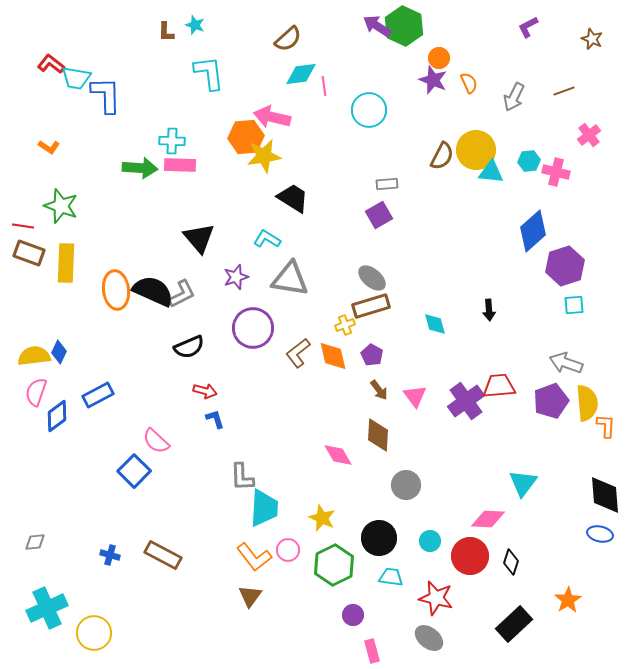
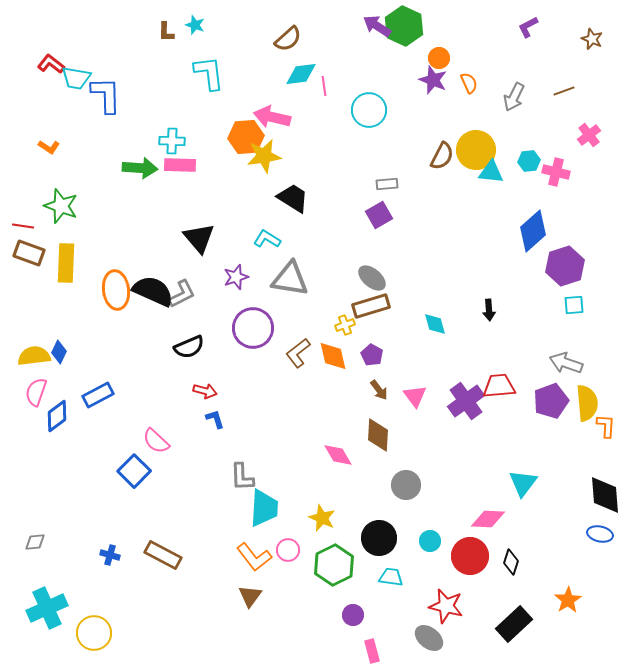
red star at (436, 598): moved 10 px right, 8 px down
